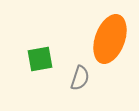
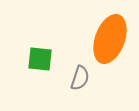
green square: rotated 16 degrees clockwise
